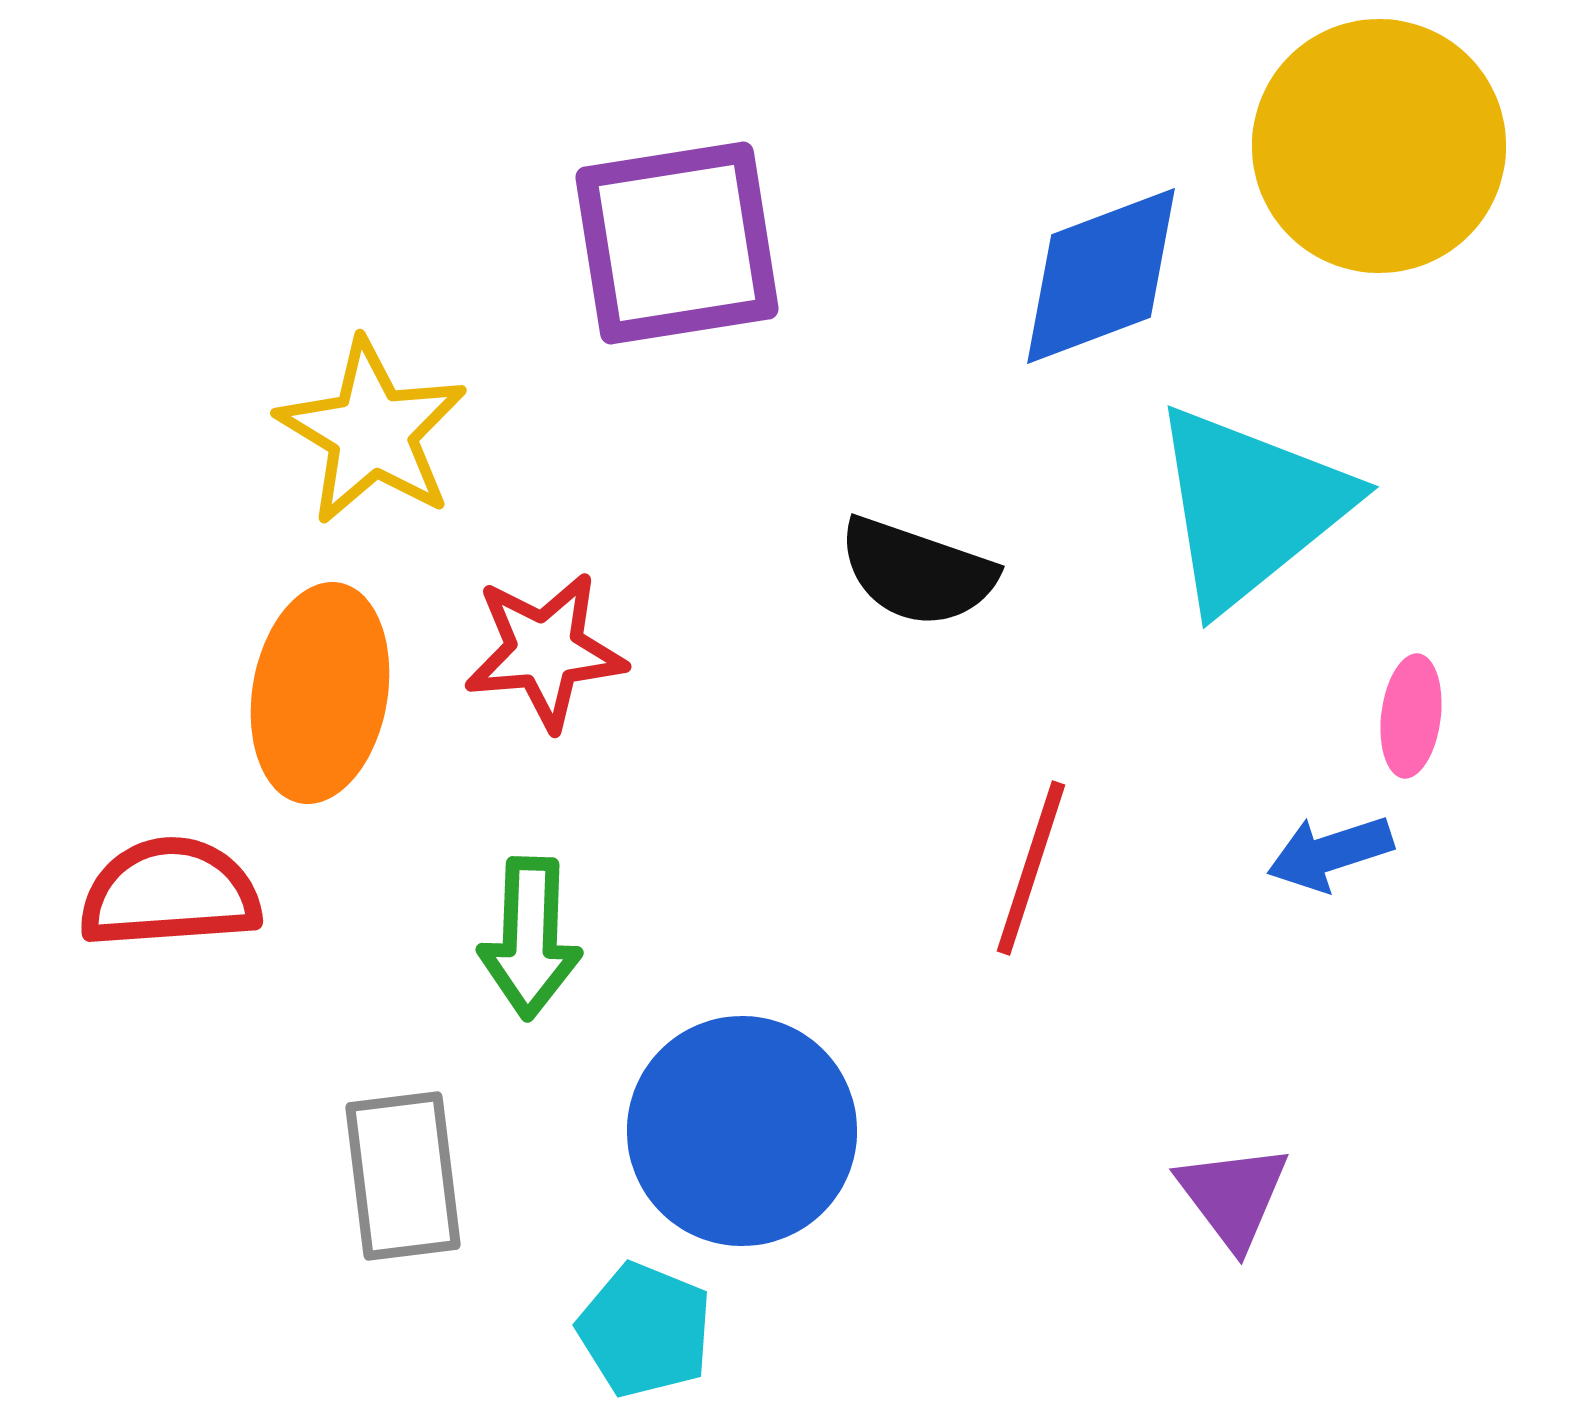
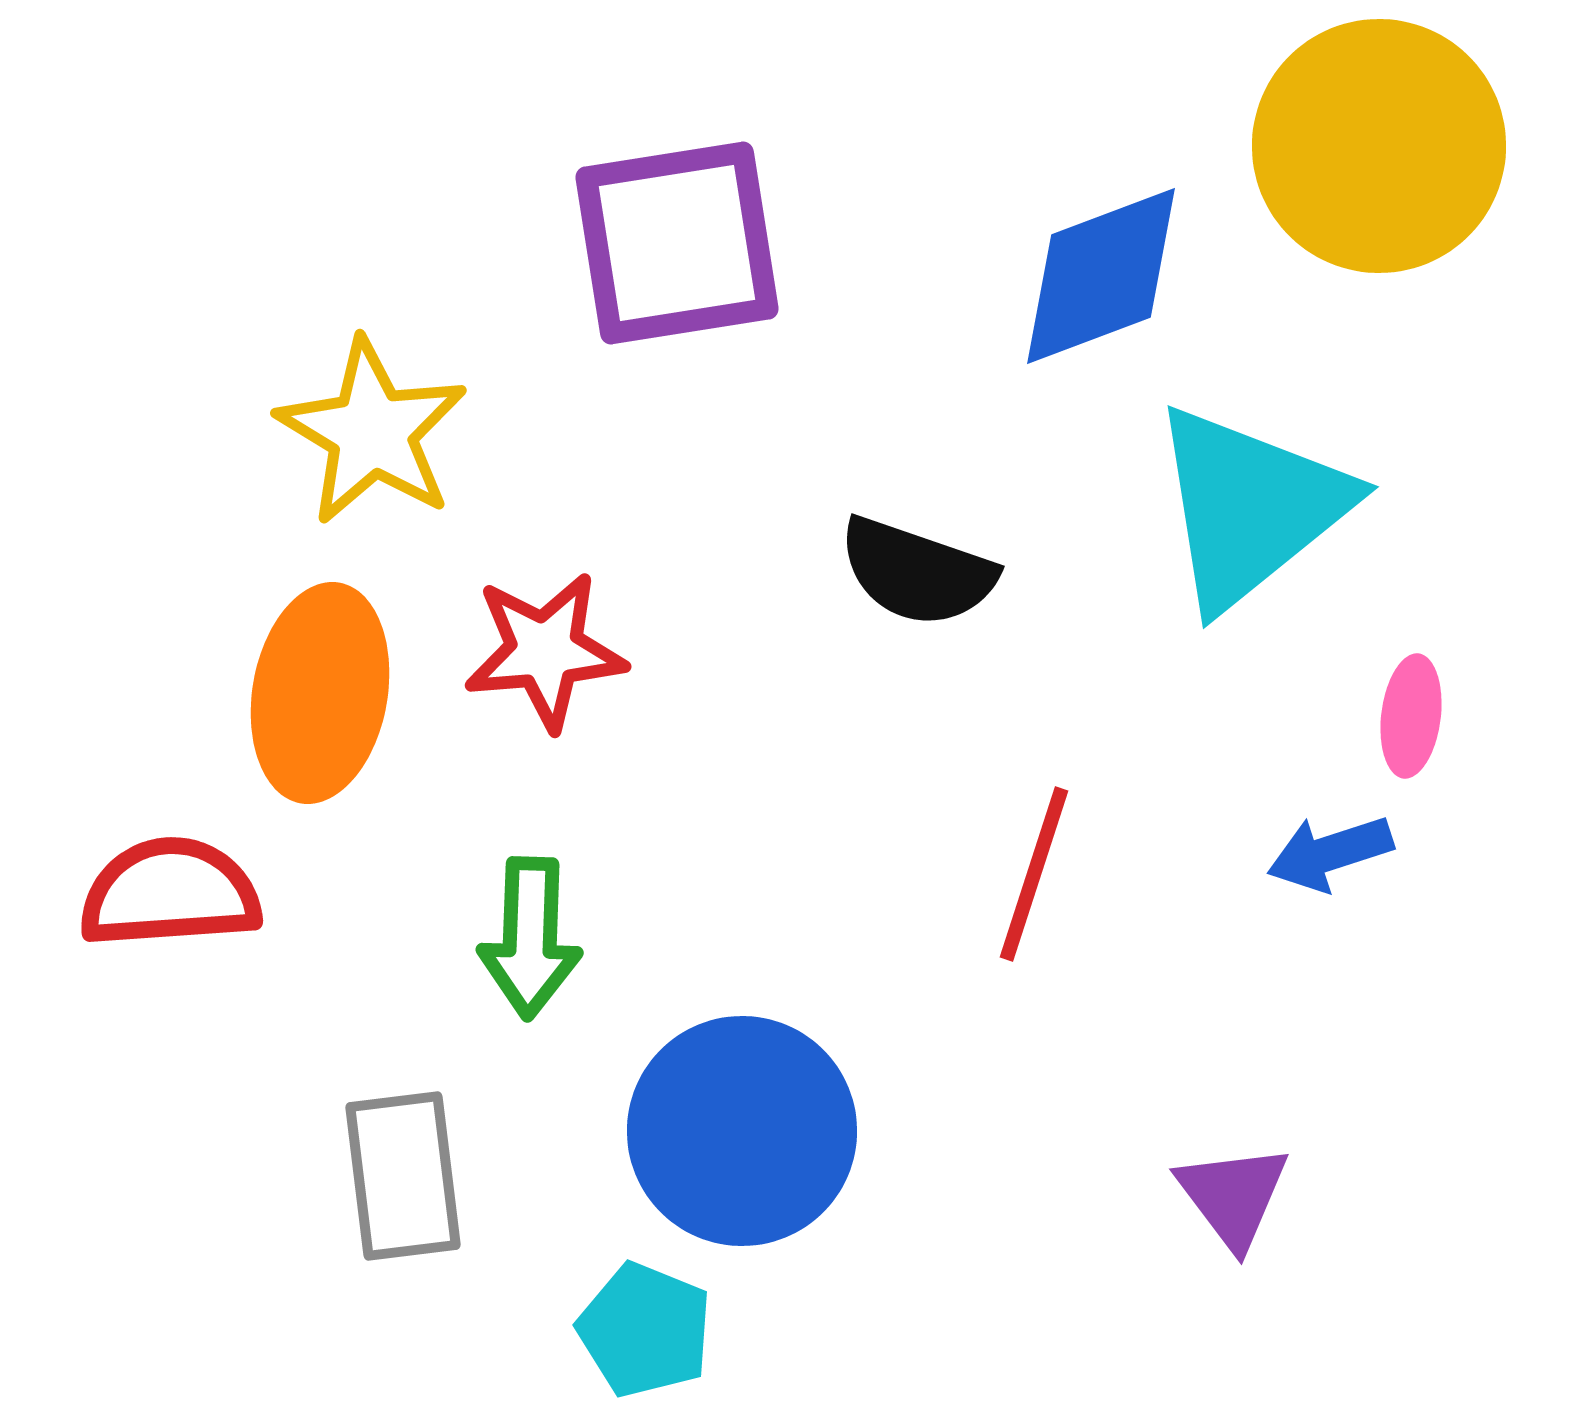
red line: moved 3 px right, 6 px down
